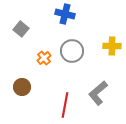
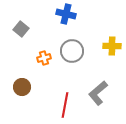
blue cross: moved 1 px right
orange cross: rotated 24 degrees clockwise
